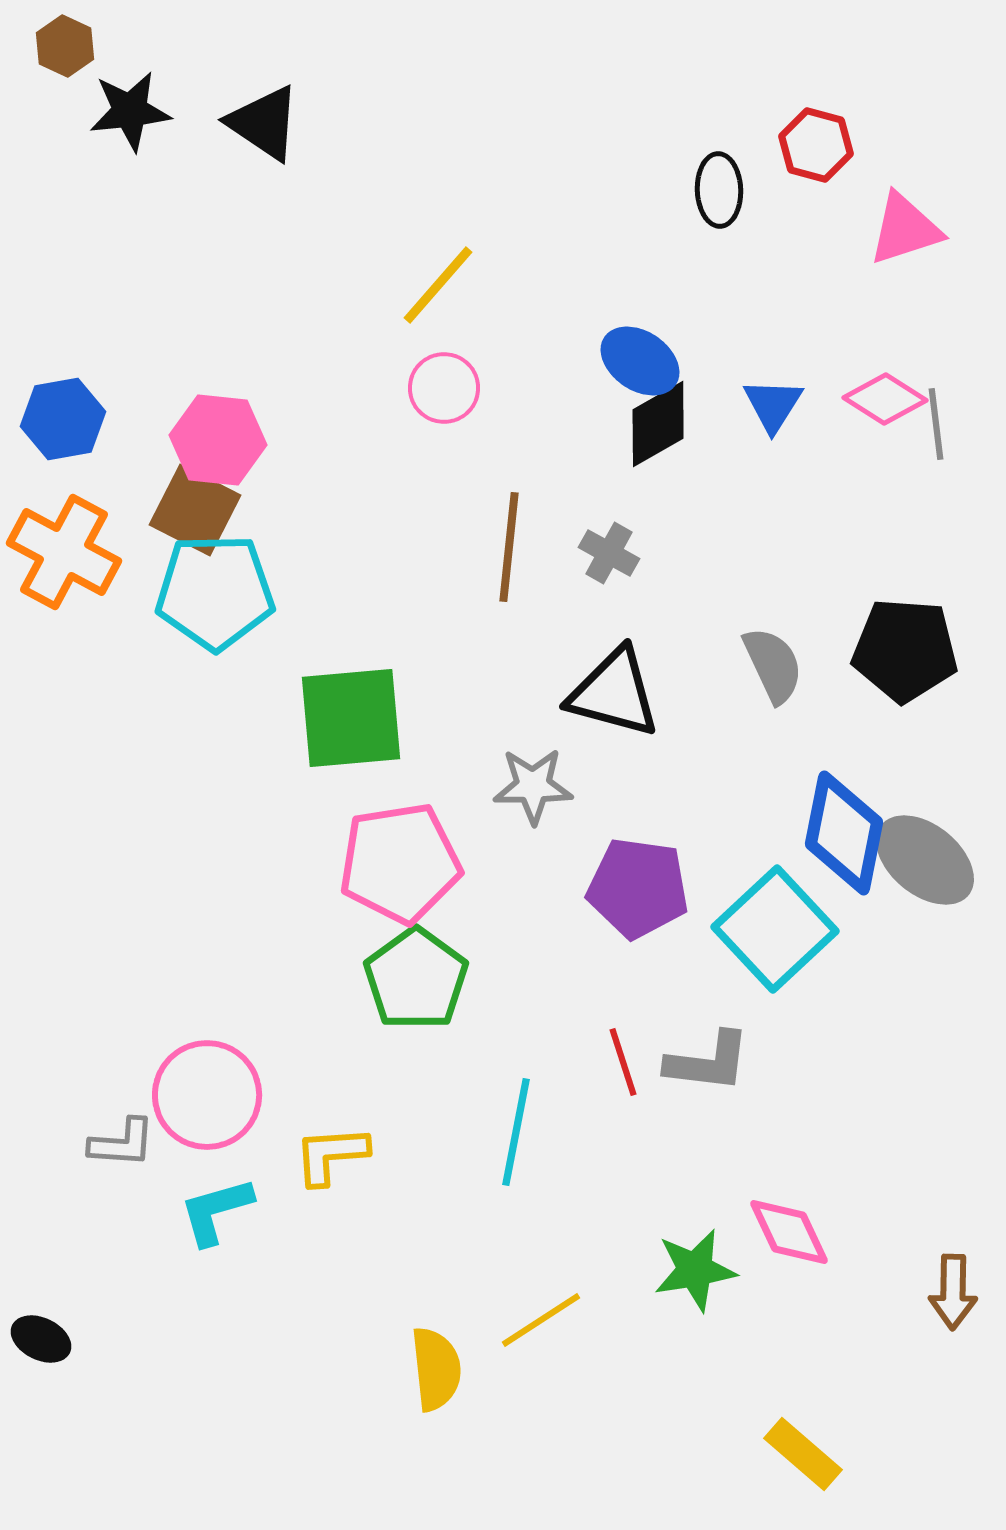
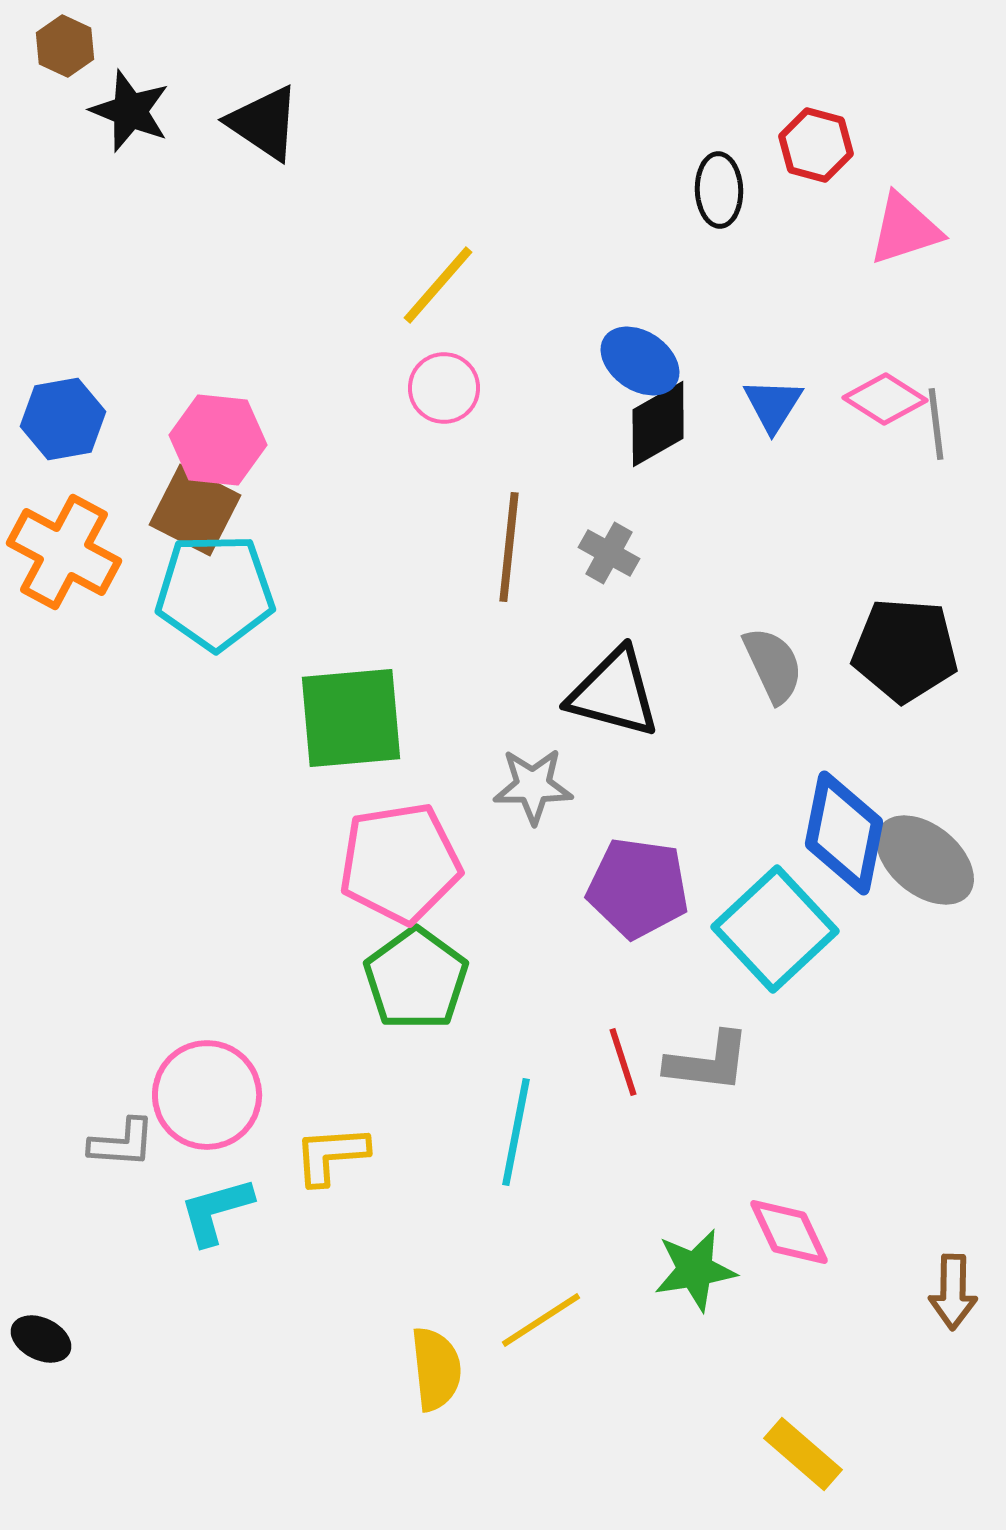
black star at (130, 111): rotated 28 degrees clockwise
